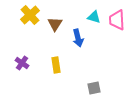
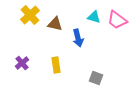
pink trapezoid: rotated 50 degrees counterclockwise
brown triangle: rotated 49 degrees counterclockwise
purple cross: rotated 16 degrees clockwise
gray square: moved 2 px right, 10 px up; rotated 32 degrees clockwise
